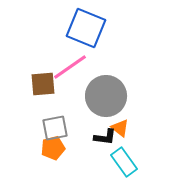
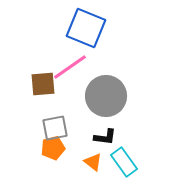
orange triangle: moved 27 px left, 34 px down
